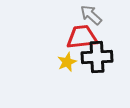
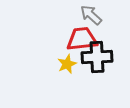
red trapezoid: moved 2 px down
yellow star: moved 2 px down
